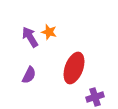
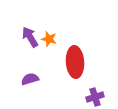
orange star: moved 7 px down
red ellipse: moved 1 px right, 6 px up; rotated 24 degrees counterclockwise
purple semicircle: moved 1 px right, 4 px down; rotated 132 degrees counterclockwise
